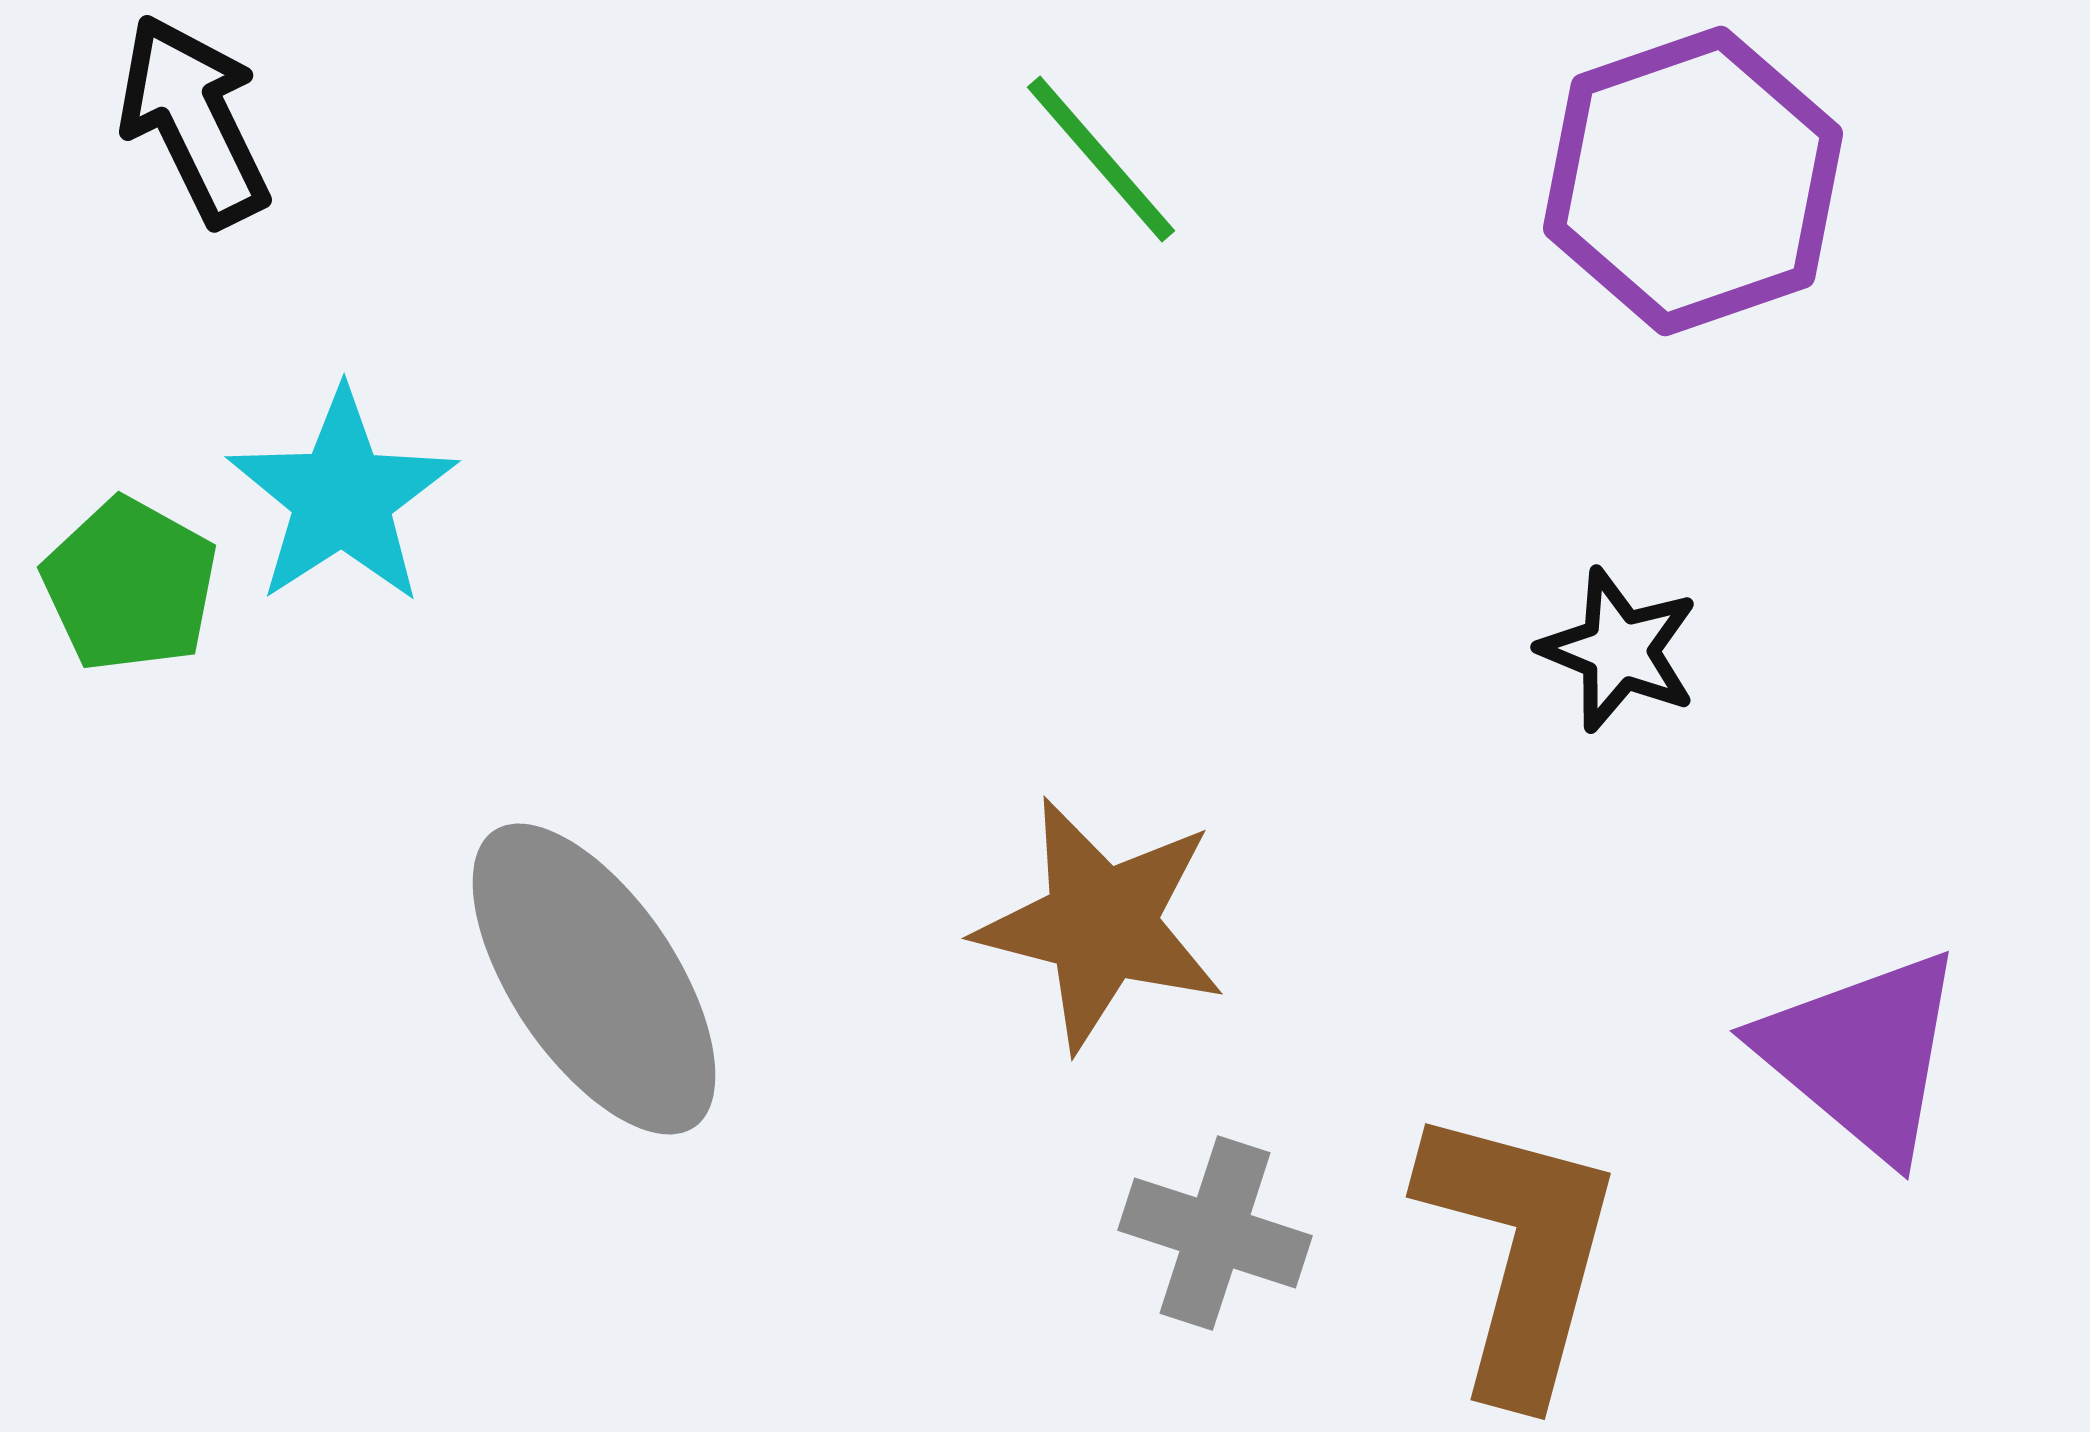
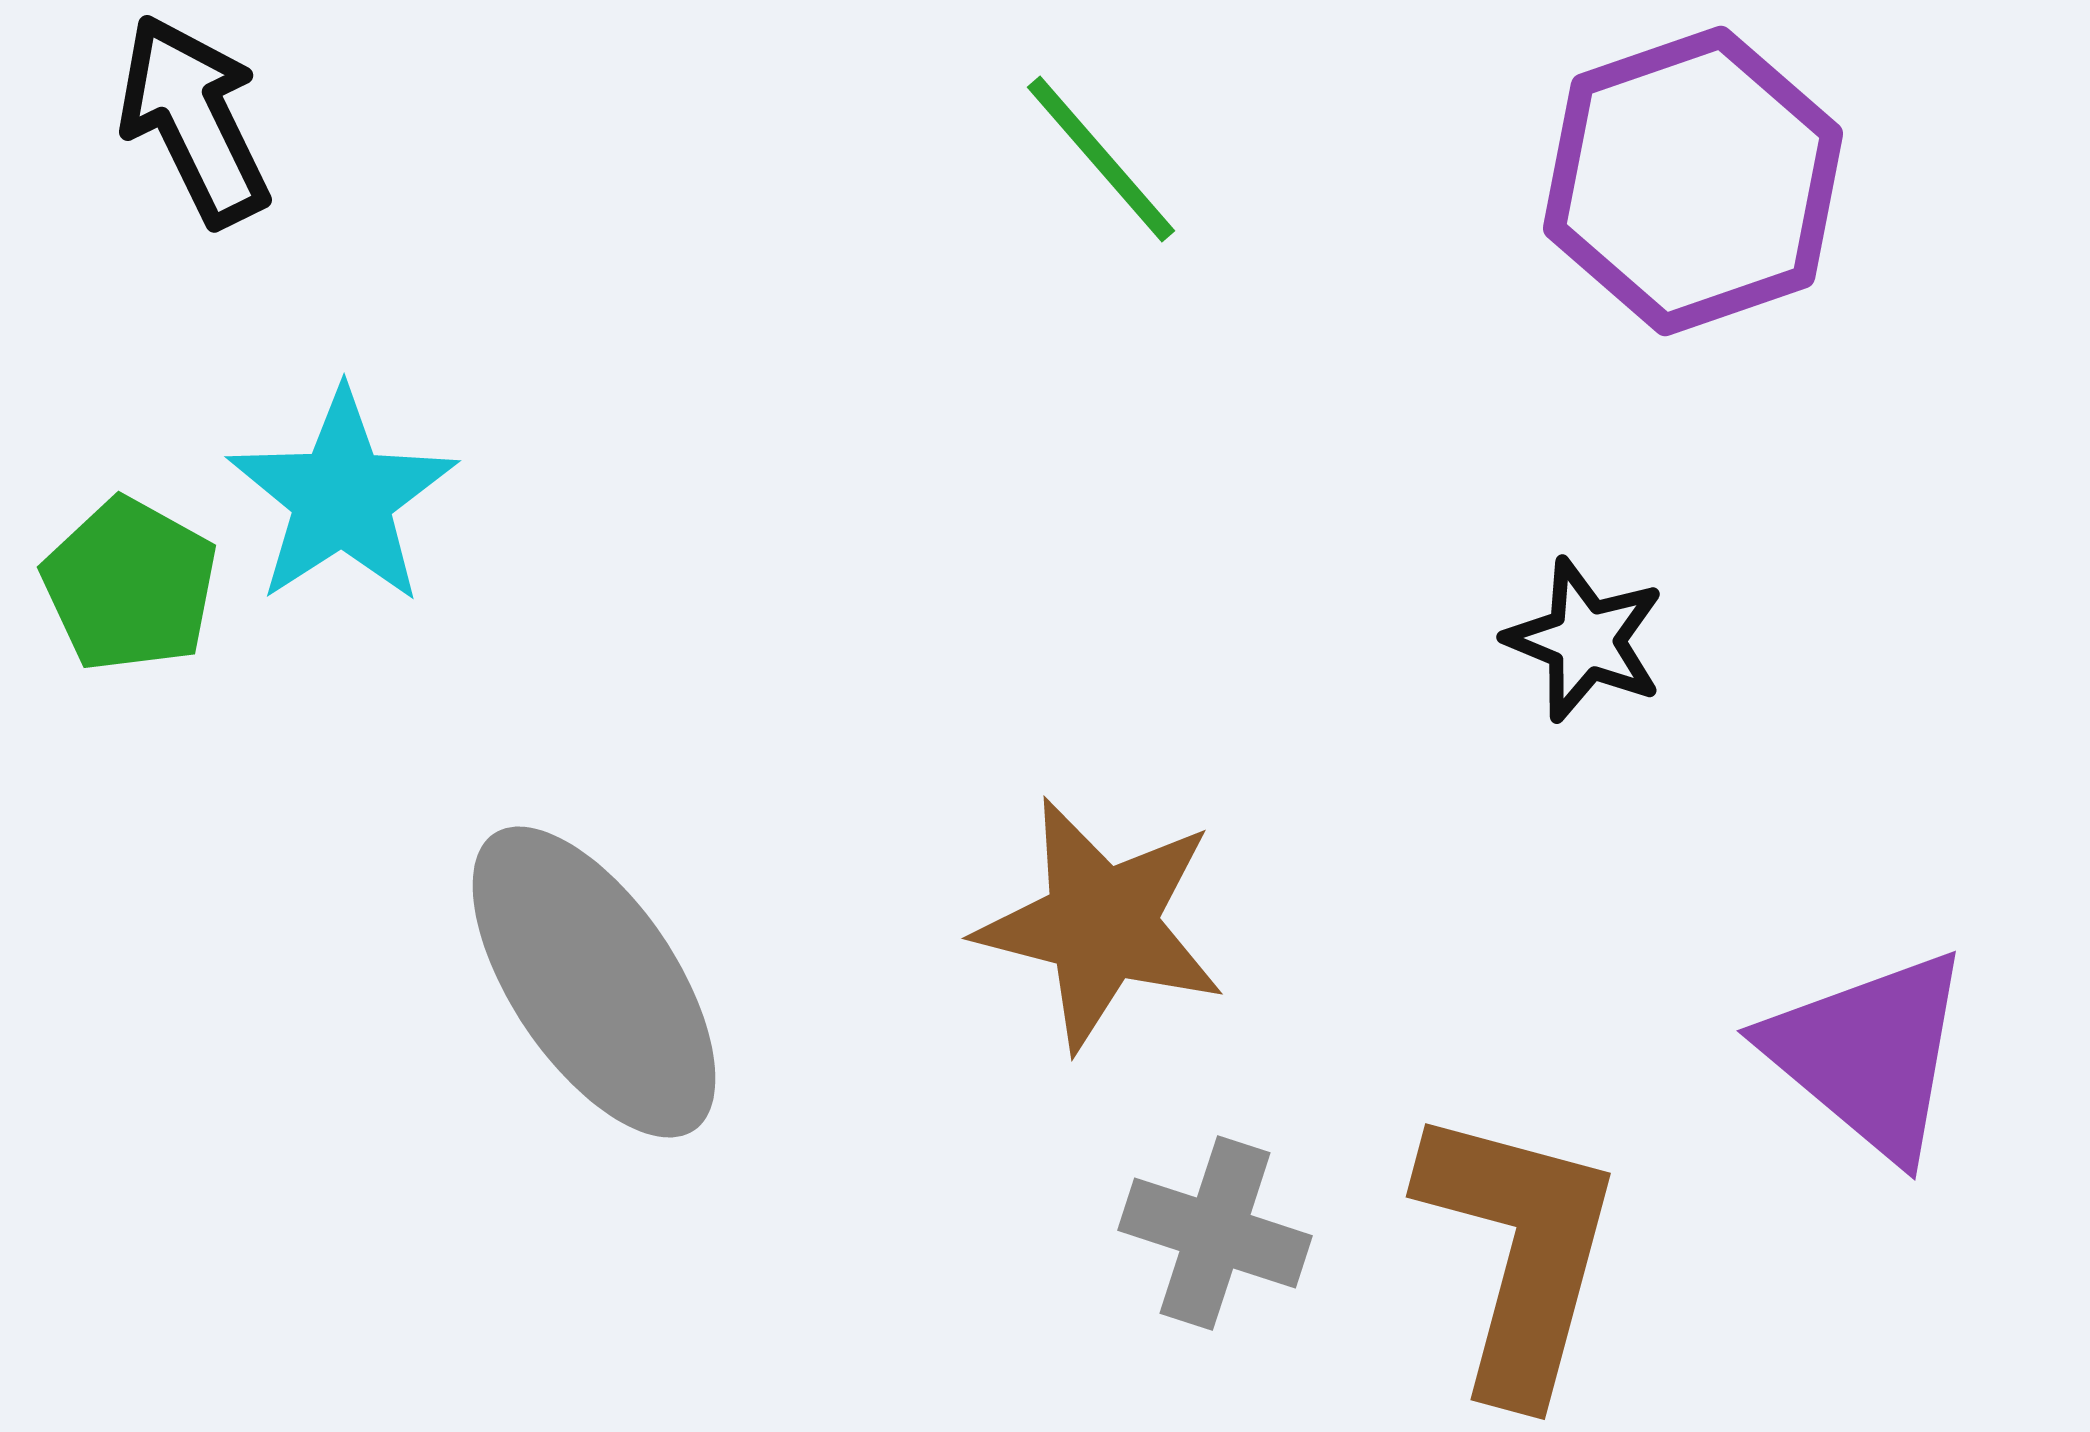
black star: moved 34 px left, 10 px up
gray ellipse: moved 3 px down
purple triangle: moved 7 px right
